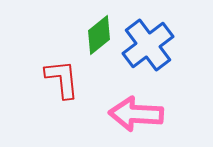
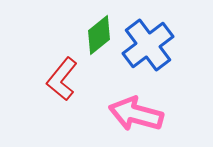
red L-shape: rotated 135 degrees counterclockwise
pink arrow: rotated 12 degrees clockwise
